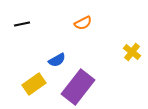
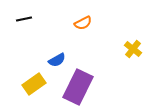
black line: moved 2 px right, 5 px up
yellow cross: moved 1 px right, 3 px up
purple rectangle: rotated 12 degrees counterclockwise
